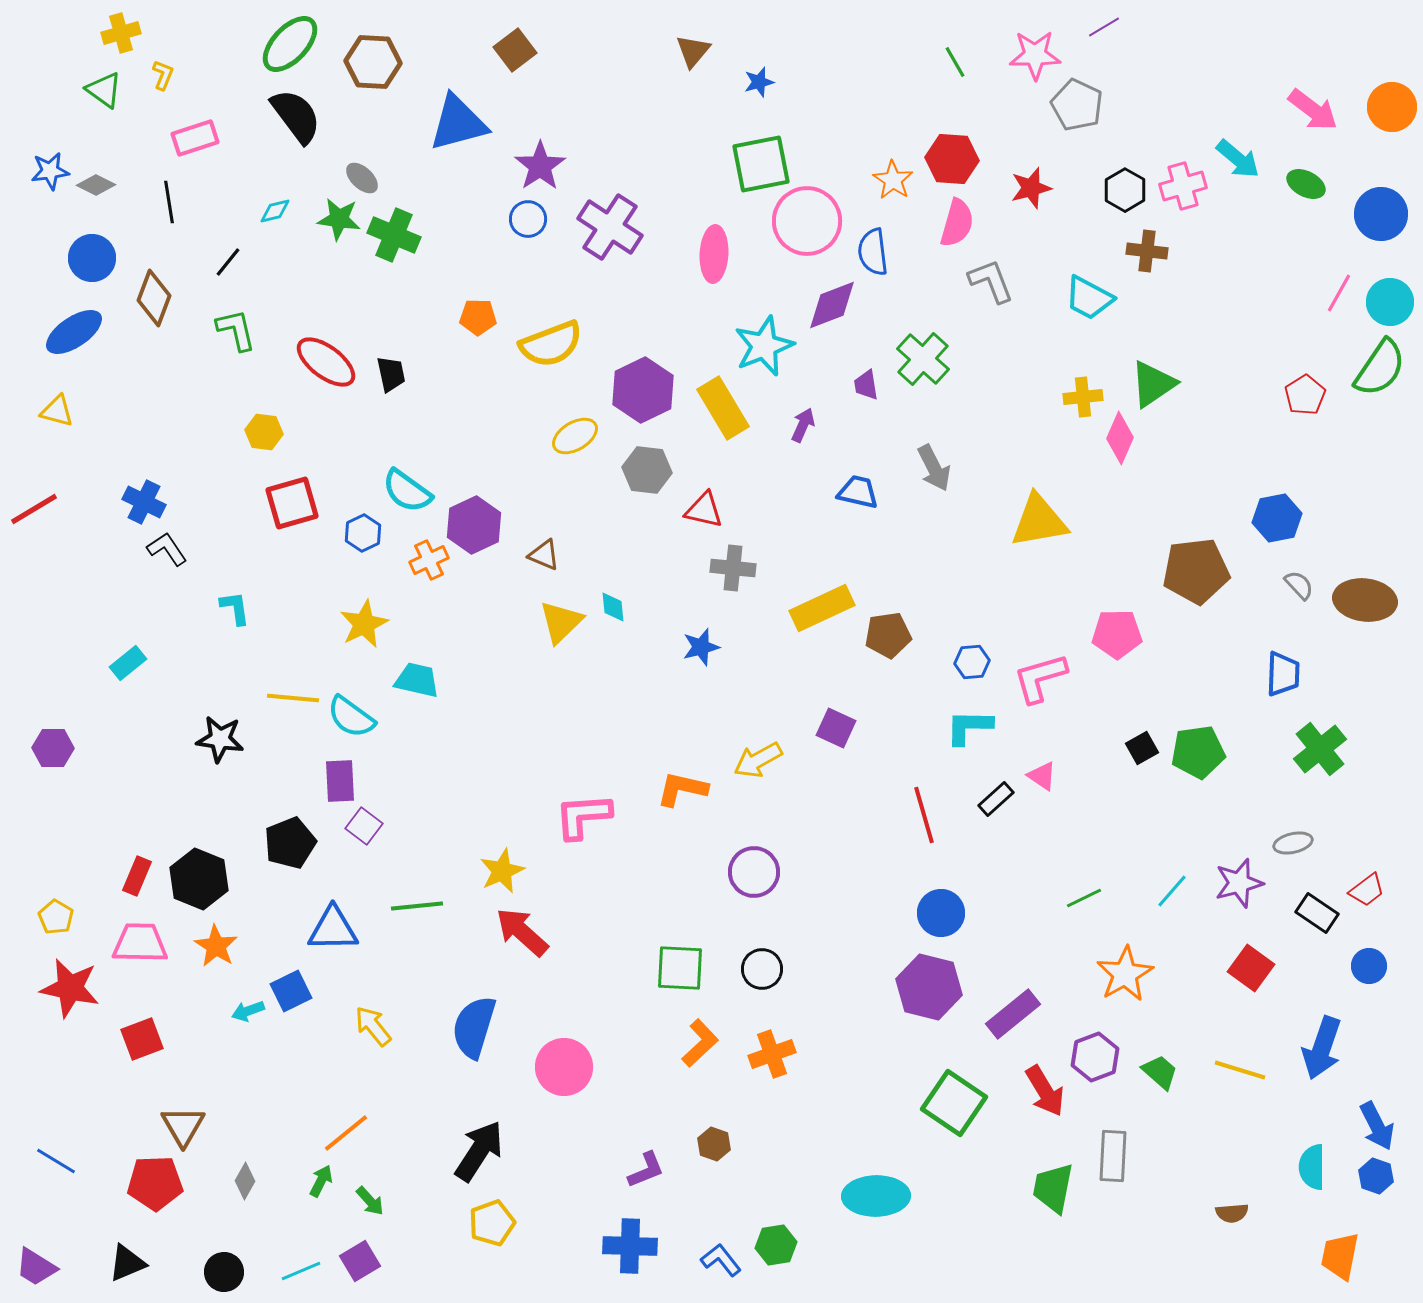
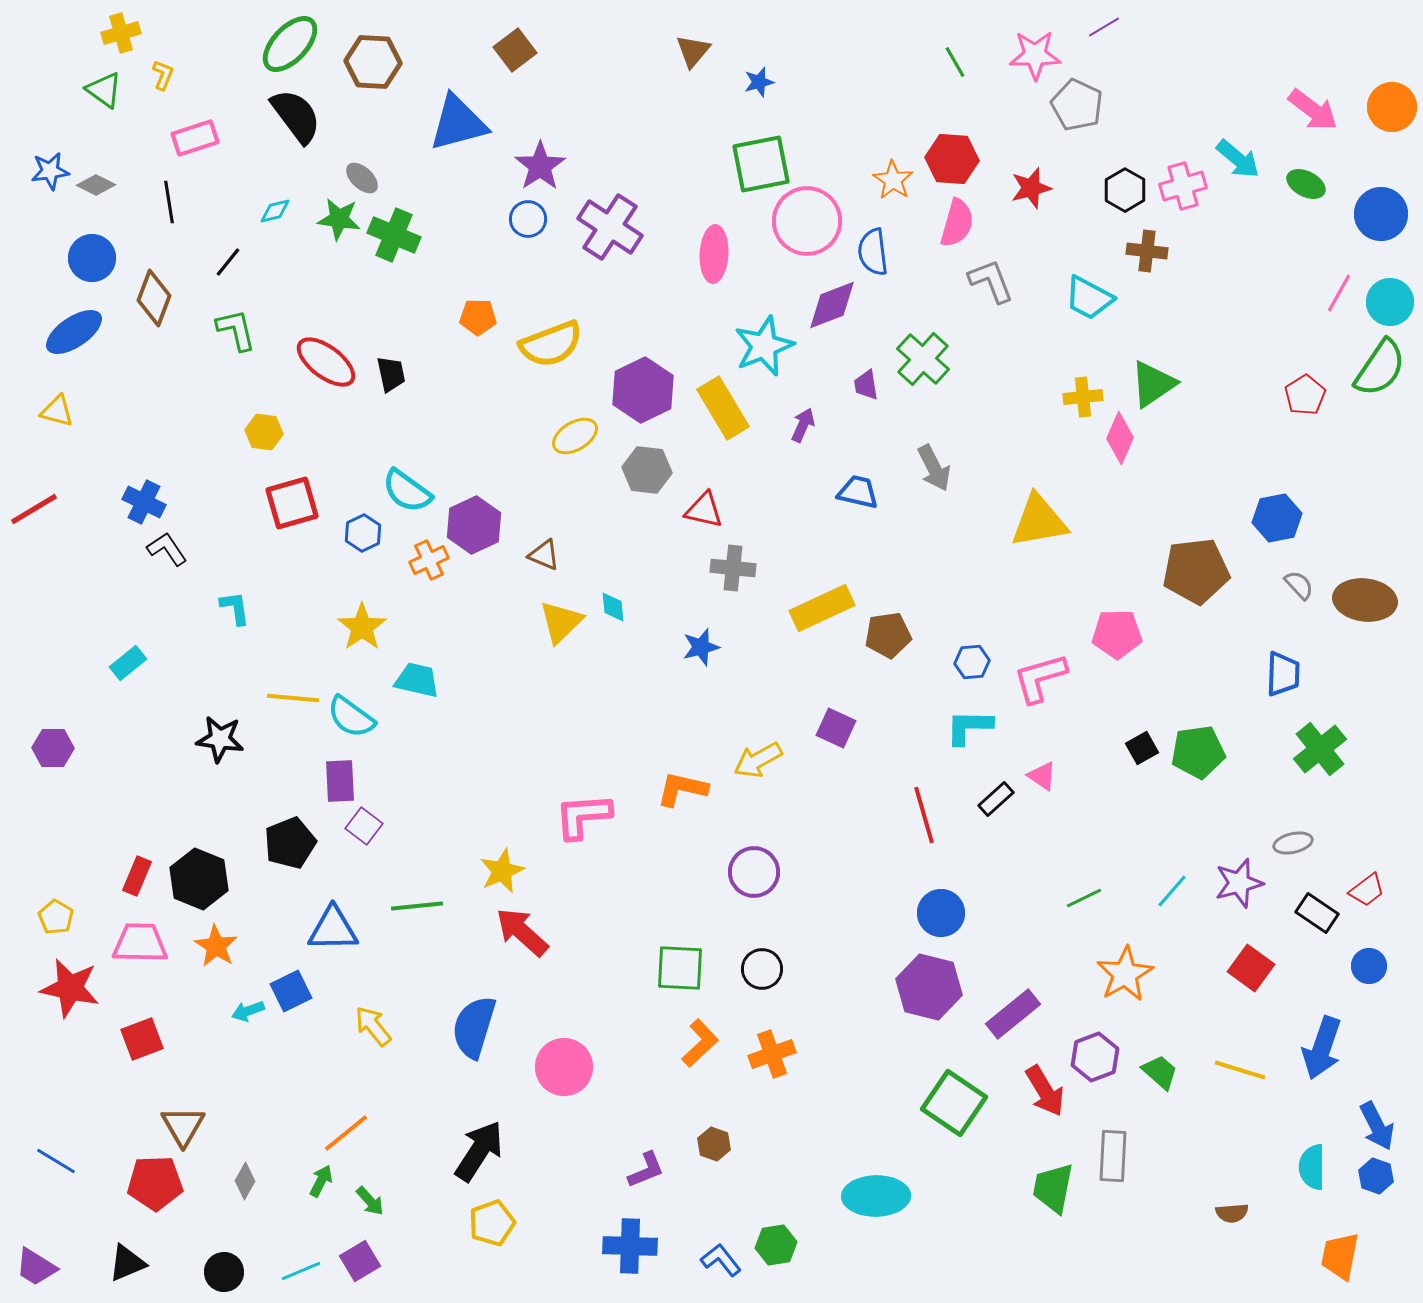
yellow star at (364, 624): moved 2 px left, 3 px down; rotated 9 degrees counterclockwise
